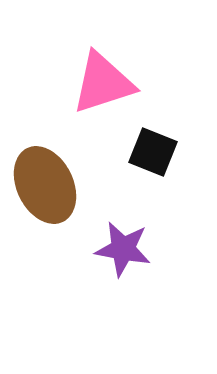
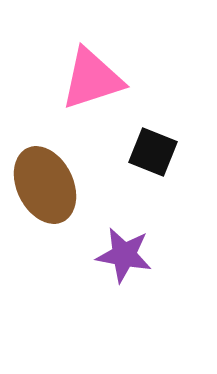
pink triangle: moved 11 px left, 4 px up
purple star: moved 1 px right, 6 px down
